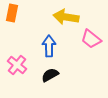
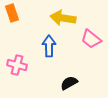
orange rectangle: rotated 30 degrees counterclockwise
yellow arrow: moved 3 px left, 1 px down
pink cross: rotated 24 degrees counterclockwise
black semicircle: moved 19 px right, 8 px down
